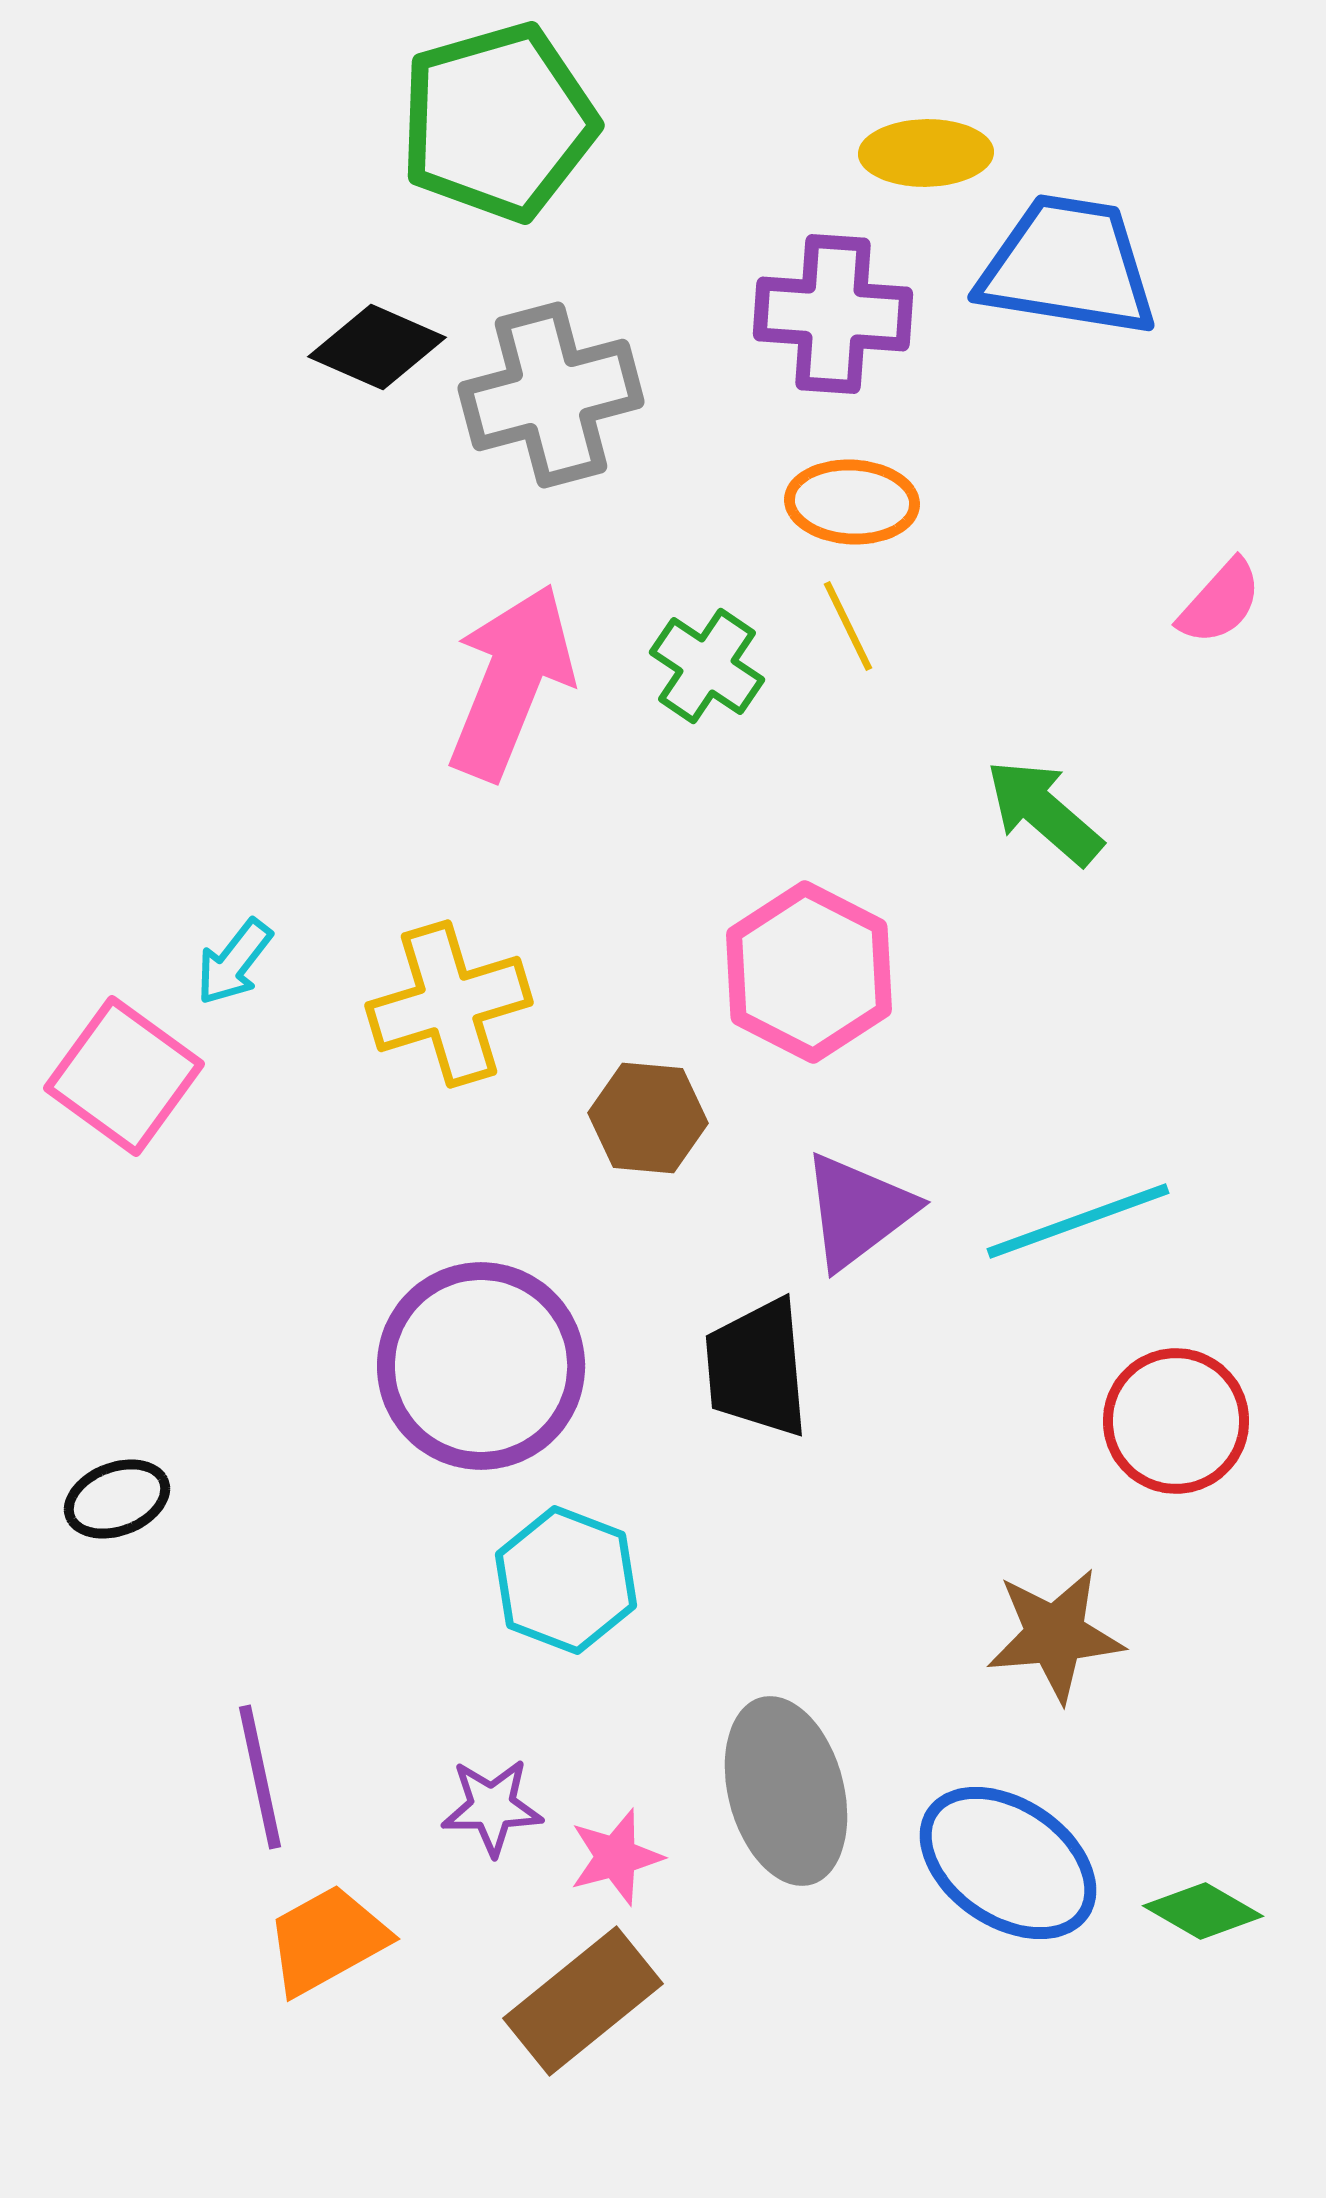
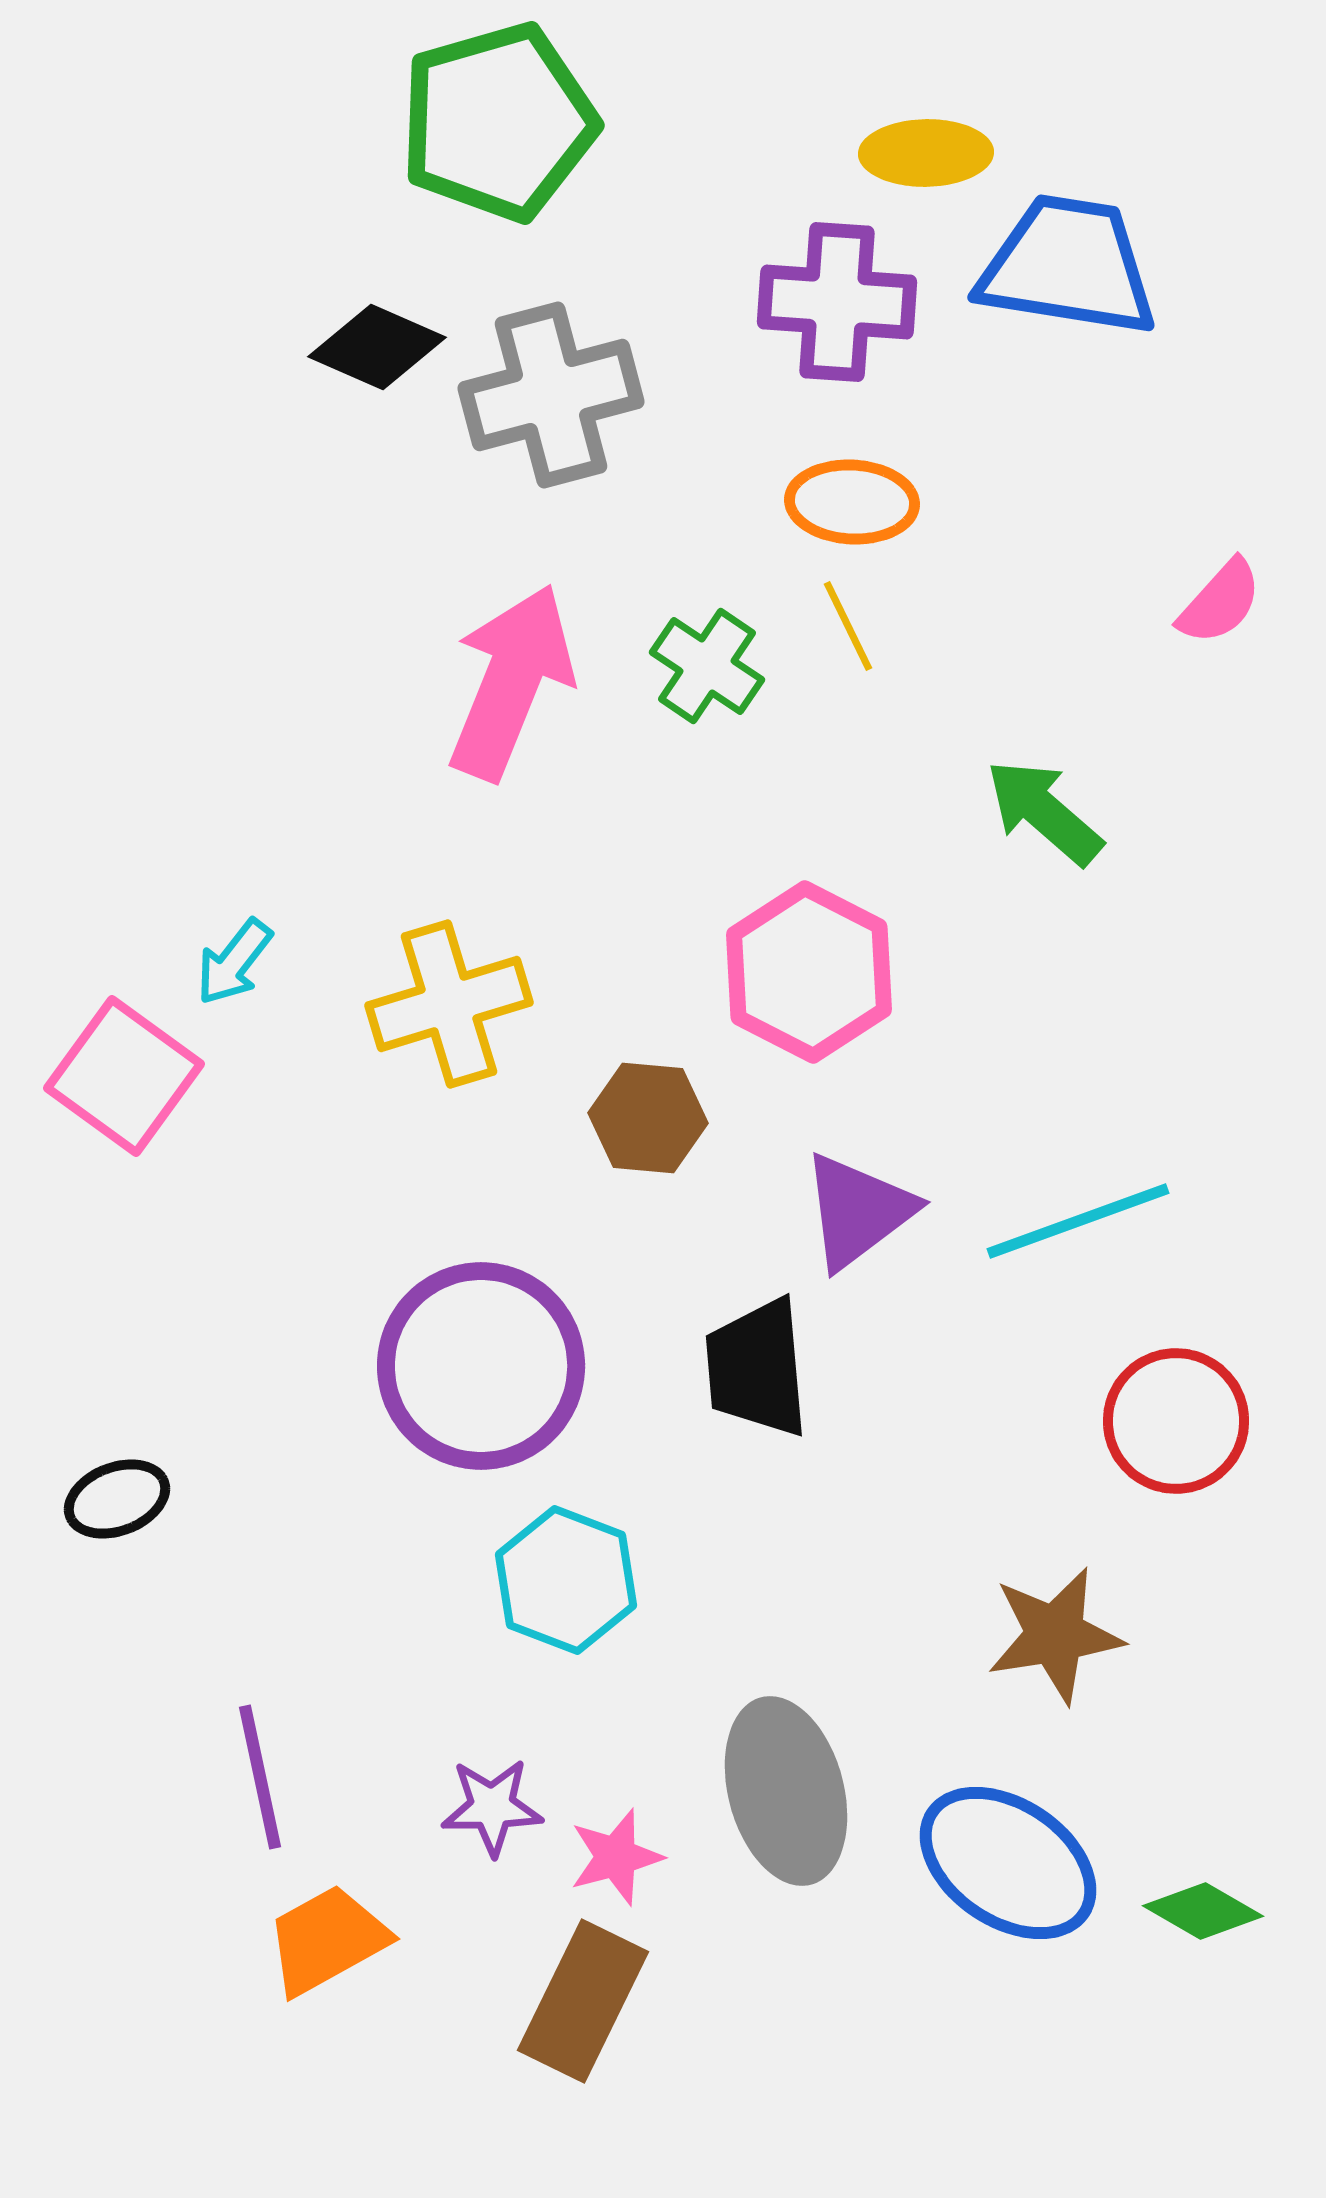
purple cross: moved 4 px right, 12 px up
brown star: rotated 4 degrees counterclockwise
brown rectangle: rotated 25 degrees counterclockwise
